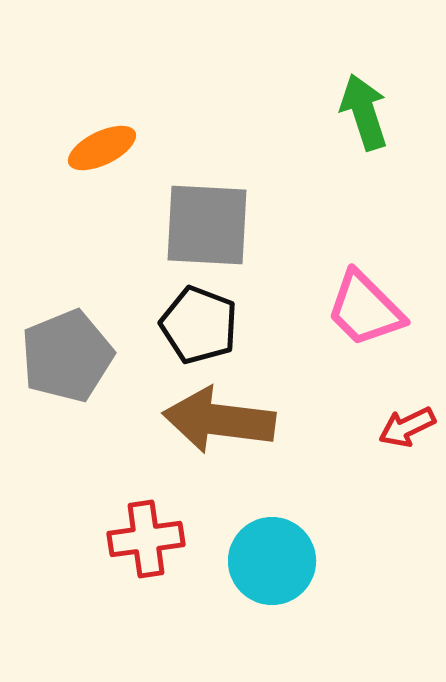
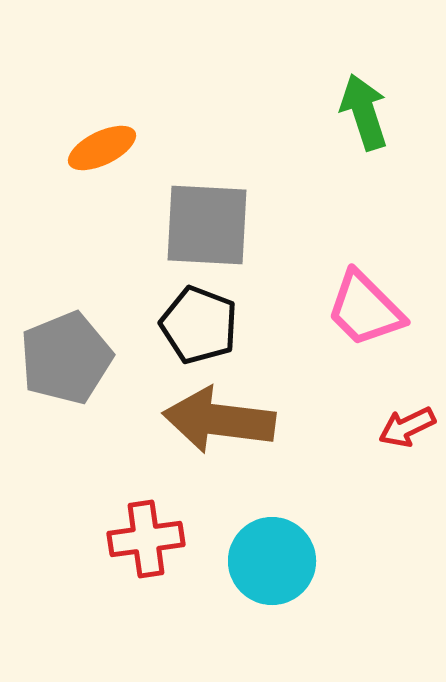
gray pentagon: moved 1 px left, 2 px down
